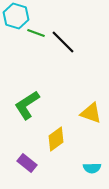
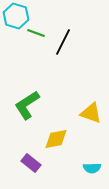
black line: rotated 72 degrees clockwise
yellow diamond: rotated 25 degrees clockwise
purple rectangle: moved 4 px right
